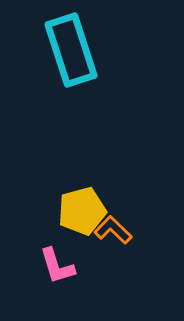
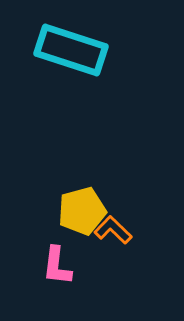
cyan rectangle: rotated 54 degrees counterclockwise
pink L-shape: rotated 24 degrees clockwise
